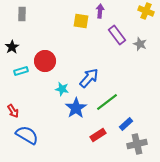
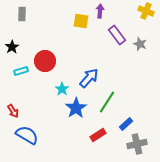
cyan star: rotated 24 degrees clockwise
green line: rotated 20 degrees counterclockwise
